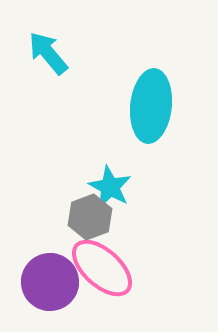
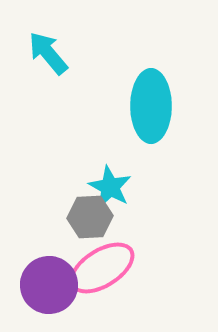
cyan ellipse: rotated 6 degrees counterclockwise
gray hexagon: rotated 18 degrees clockwise
pink ellipse: rotated 74 degrees counterclockwise
purple circle: moved 1 px left, 3 px down
